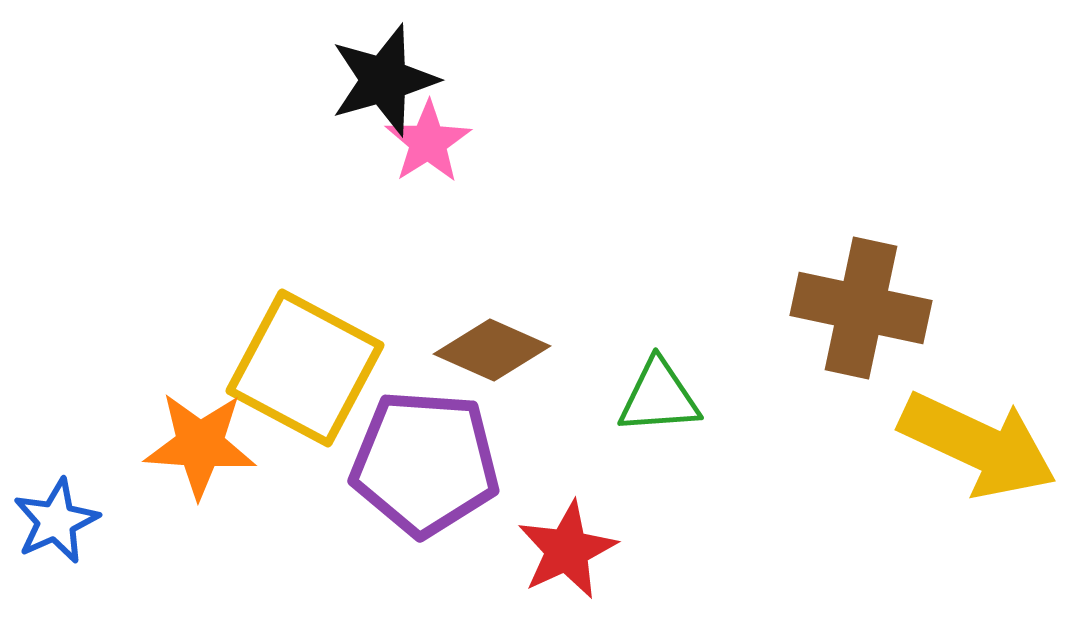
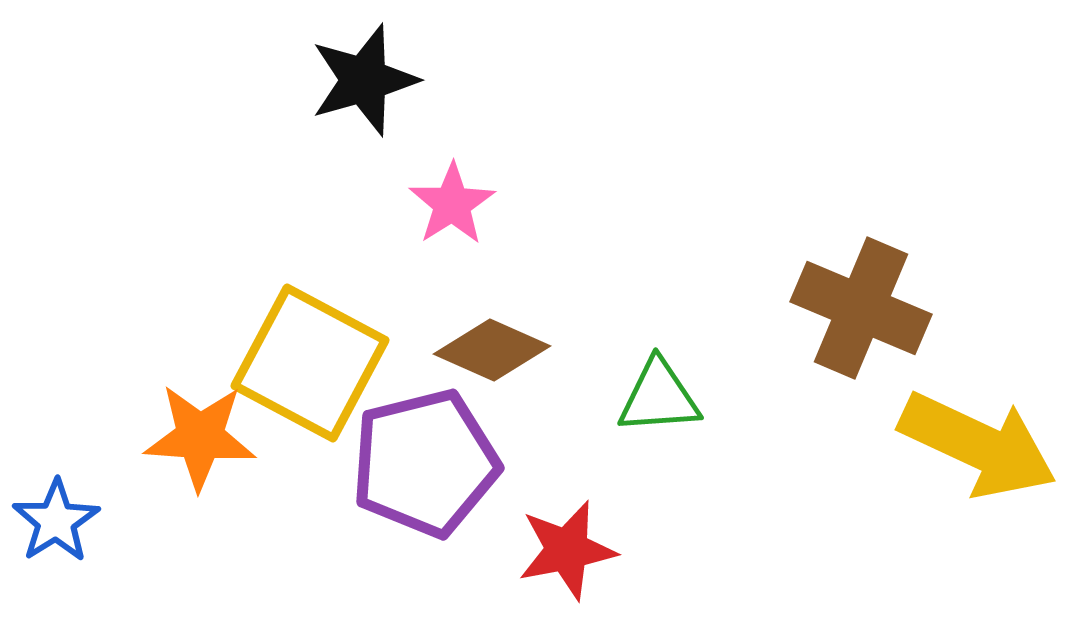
black star: moved 20 px left
pink star: moved 24 px right, 62 px down
brown cross: rotated 11 degrees clockwise
yellow square: moved 5 px right, 5 px up
orange star: moved 8 px up
purple pentagon: rotated 18 degrees counterclockwise
blue star: rotated 8 degrees counterclockwise
red star: rotated 14 degrees clockwise
